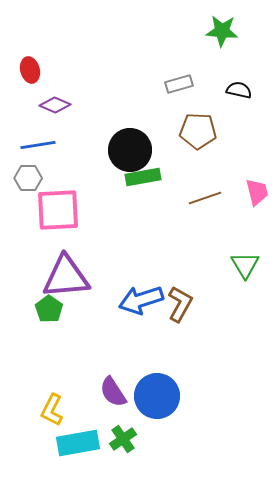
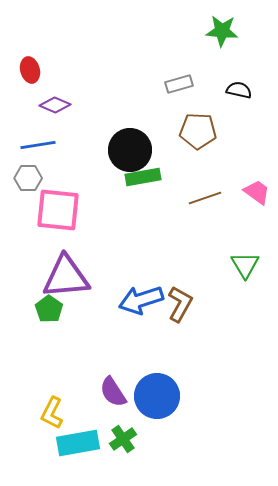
pink trapezoid: rotated 40 degrees counterclockwise
pink square: rotated 9 degrees clockwise
yellow L-shape: moved 3 px down
